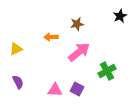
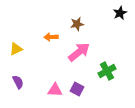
black star: moved 3 px up
